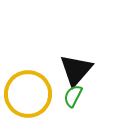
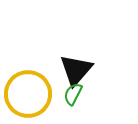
green semicircle: moved 2 px up
